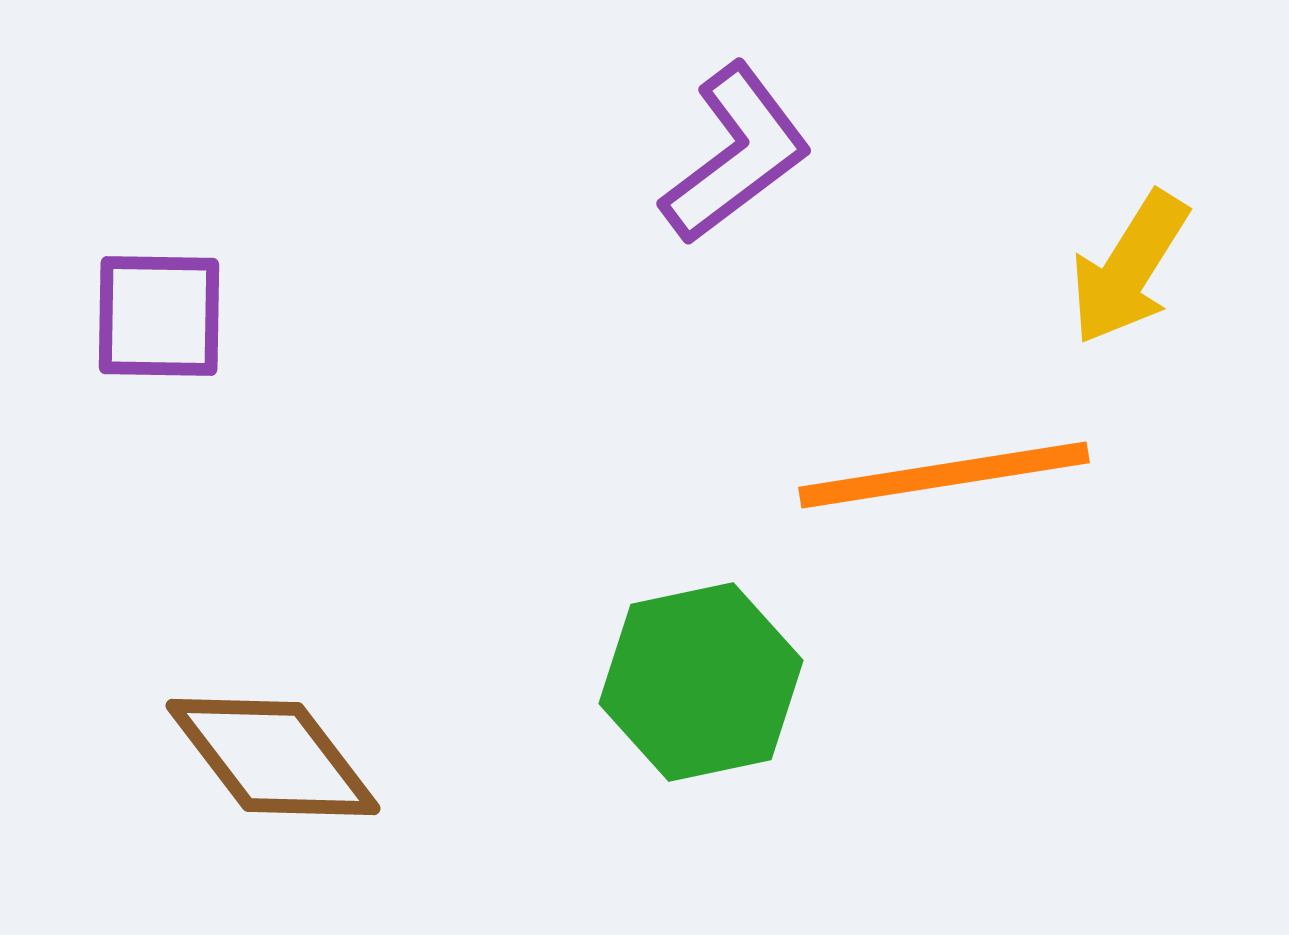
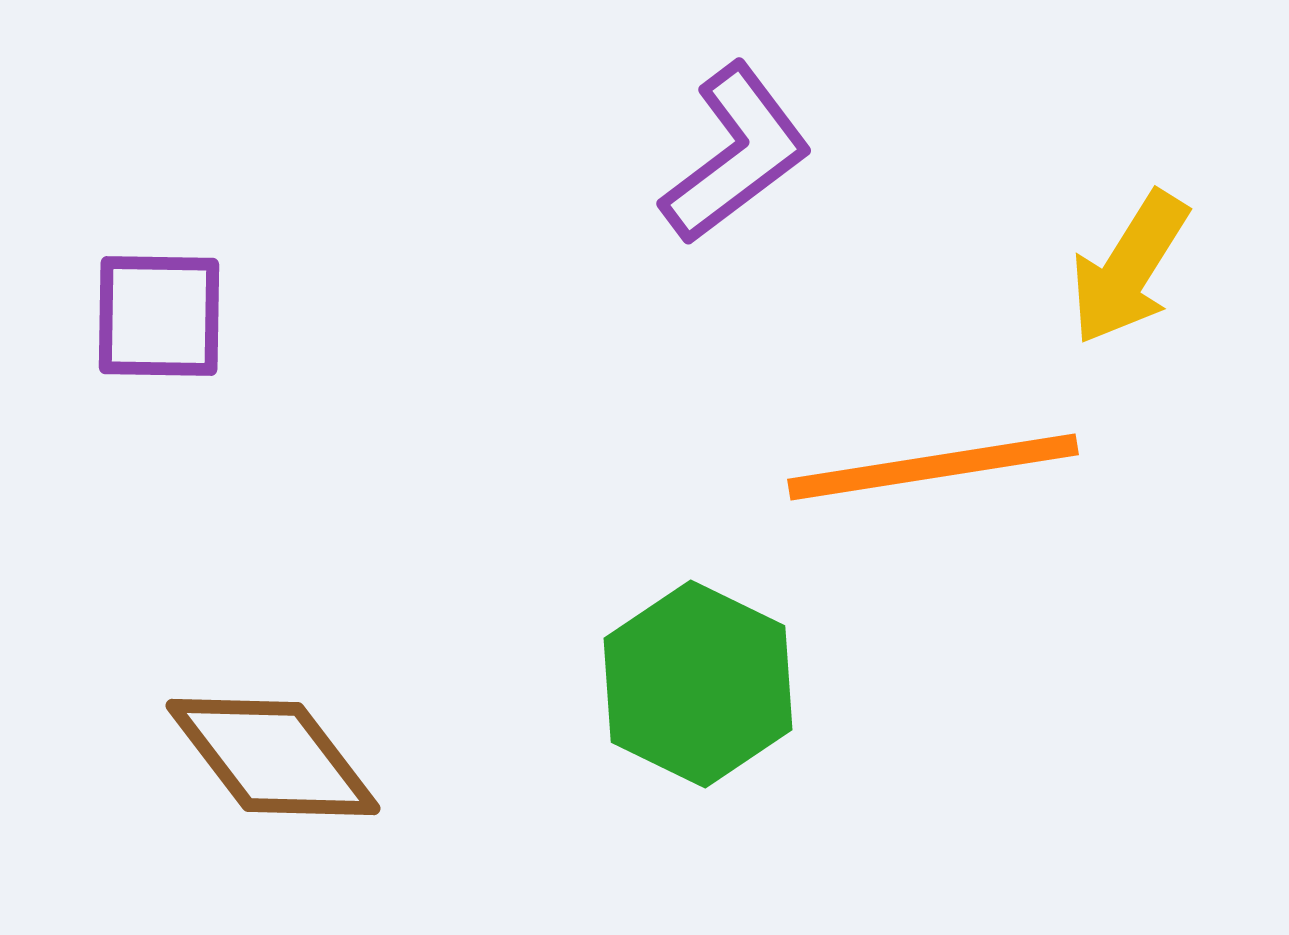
orange line: moved 11 px left, 8 px up
green hexagon: moved 3 px left, 2 px down; rotated 22 degrees counterclockwise
